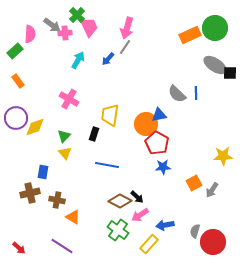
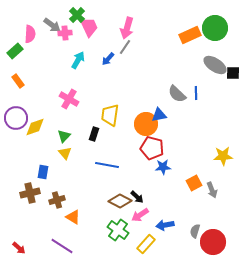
black square at (230, 73): moved 3 px right
red pentagon at (157, 143): moved 5 px left, 5 px down; rotated 15 degrees counterclockwise
gray arrow at (212, 190): rotated 56 degrees counterclockwise
brown cross at (57, 200): rotated 28 degrees counterclockwise
yellow rectangle at (149, 244): moved 3 px left
